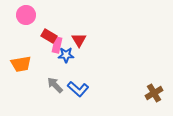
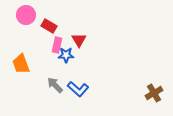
red rectangle: moved 10 px up
orange trapezoid: rotated 80 degrees clockwise
